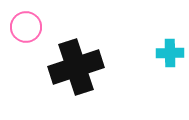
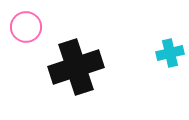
cyan cross: rotated 12 degrees counterclockwise
